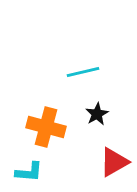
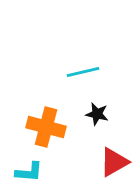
black star: rotated 30 degrees counterclockwise
